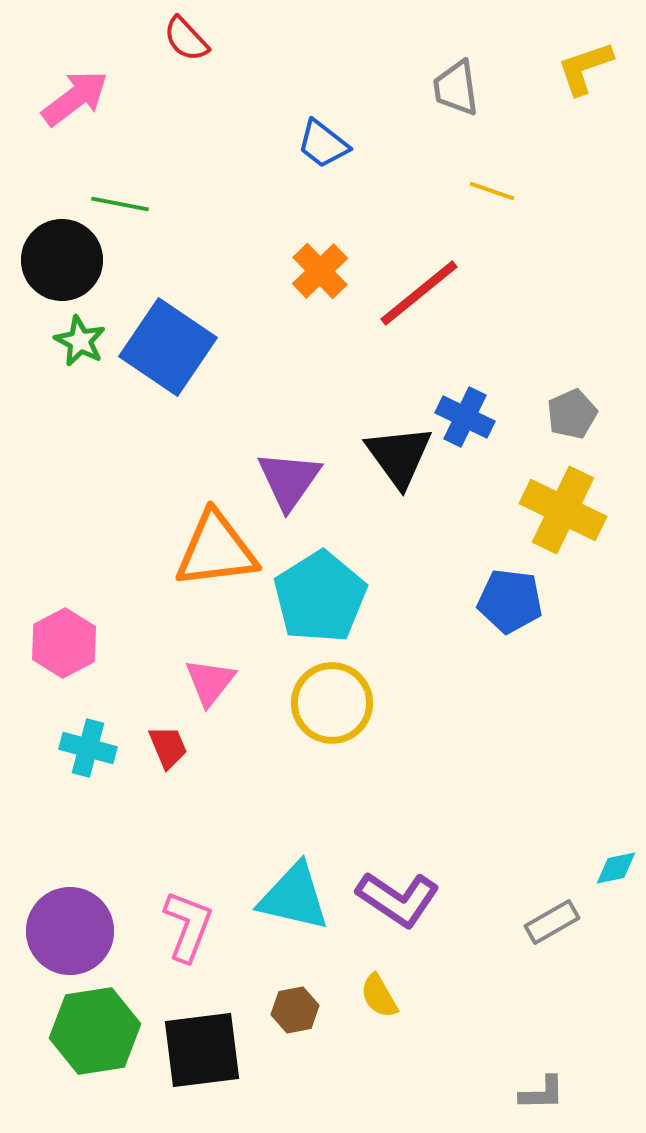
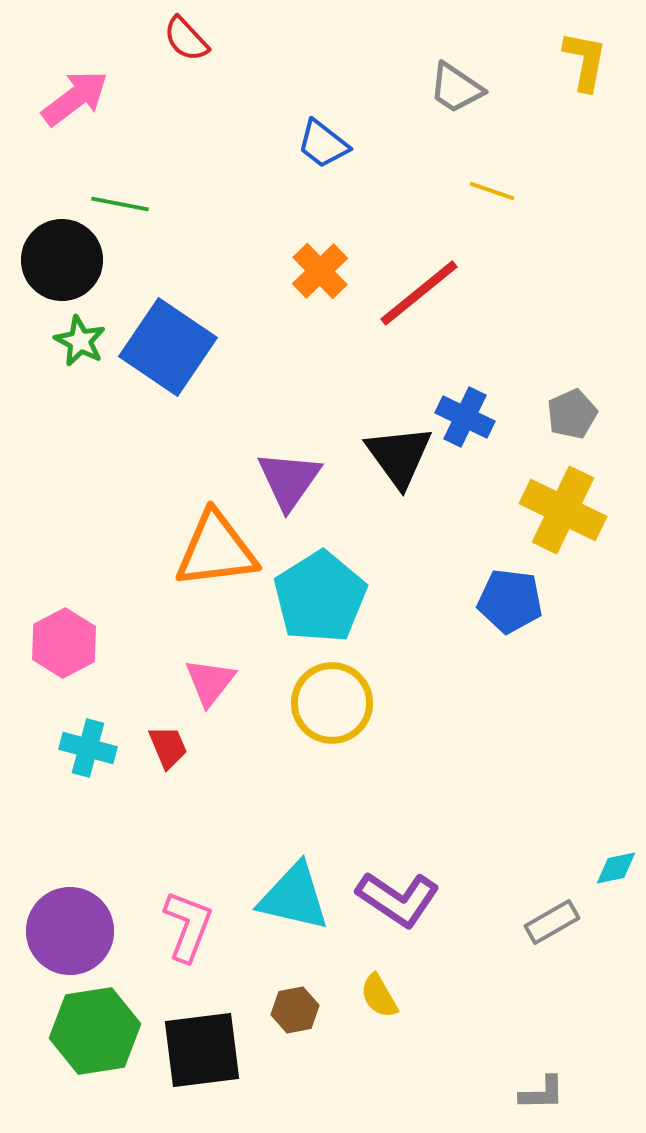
yellow L-shape: moved 7 px up; rotated 120 degrees clockwise
gray trapezoid: rotated 48 degrees counterclockwise
